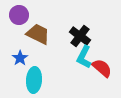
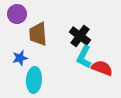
purple circle: moved 2 px left, 1 px up
brown trapezoid: rotated 120 degrees counterclockwise
blue star: rotated 21 degrees clockwise
red semicircle: rotated 20 degrees counterclockwise
